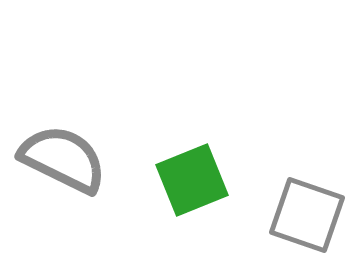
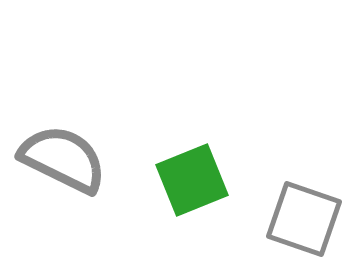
gray square: moved 3 px left, 4 px down
